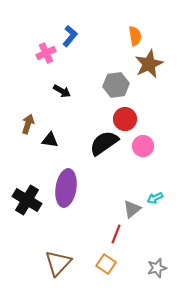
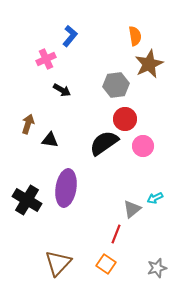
pink cross: moved 6 px down
black arrow: moved 1 px up
